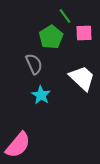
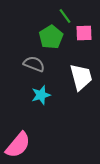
gray semicircle: rotated 45 degrees counterclockwise
white trapezoid: moved 1 px left, 1 px up; rotated 32 degrees clockwise
cyan star: rotated 24 degrees clockwise
